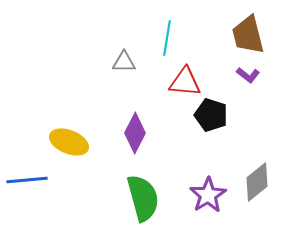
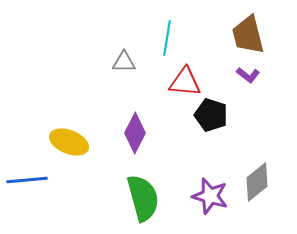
purple star: moved 2 px right, 1 px down; rotated 24 degrees counterclockwise
